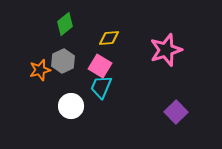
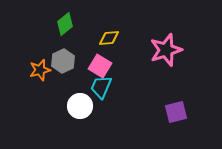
white circle: moved 9 px right
purple square: rotated 30 degrees clockwise
